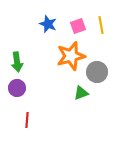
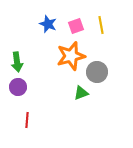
pink square: moved 2 px left
purple circle: moved 1 px right, 1 px up
